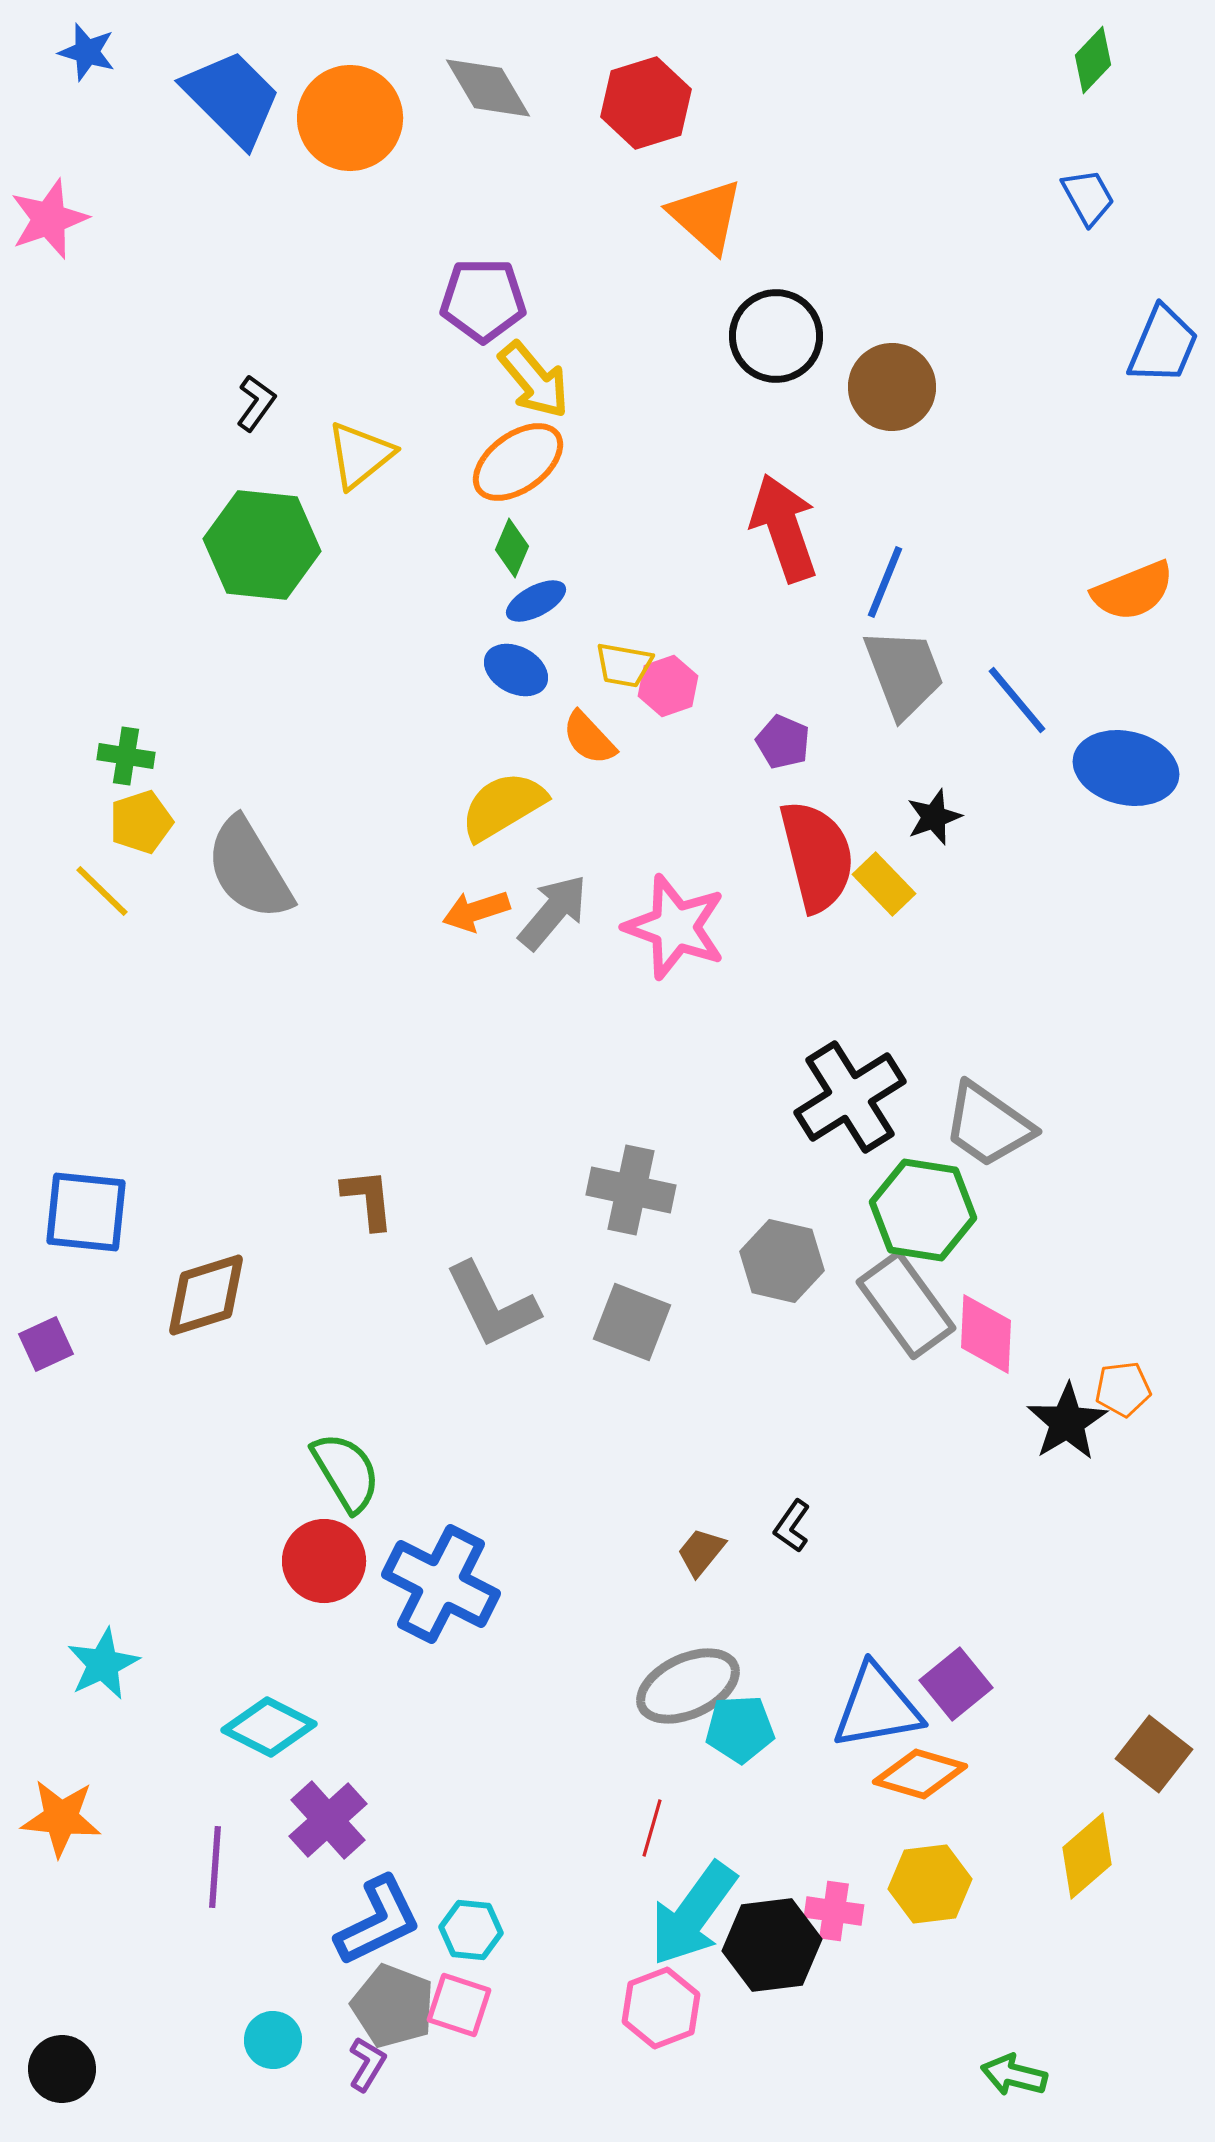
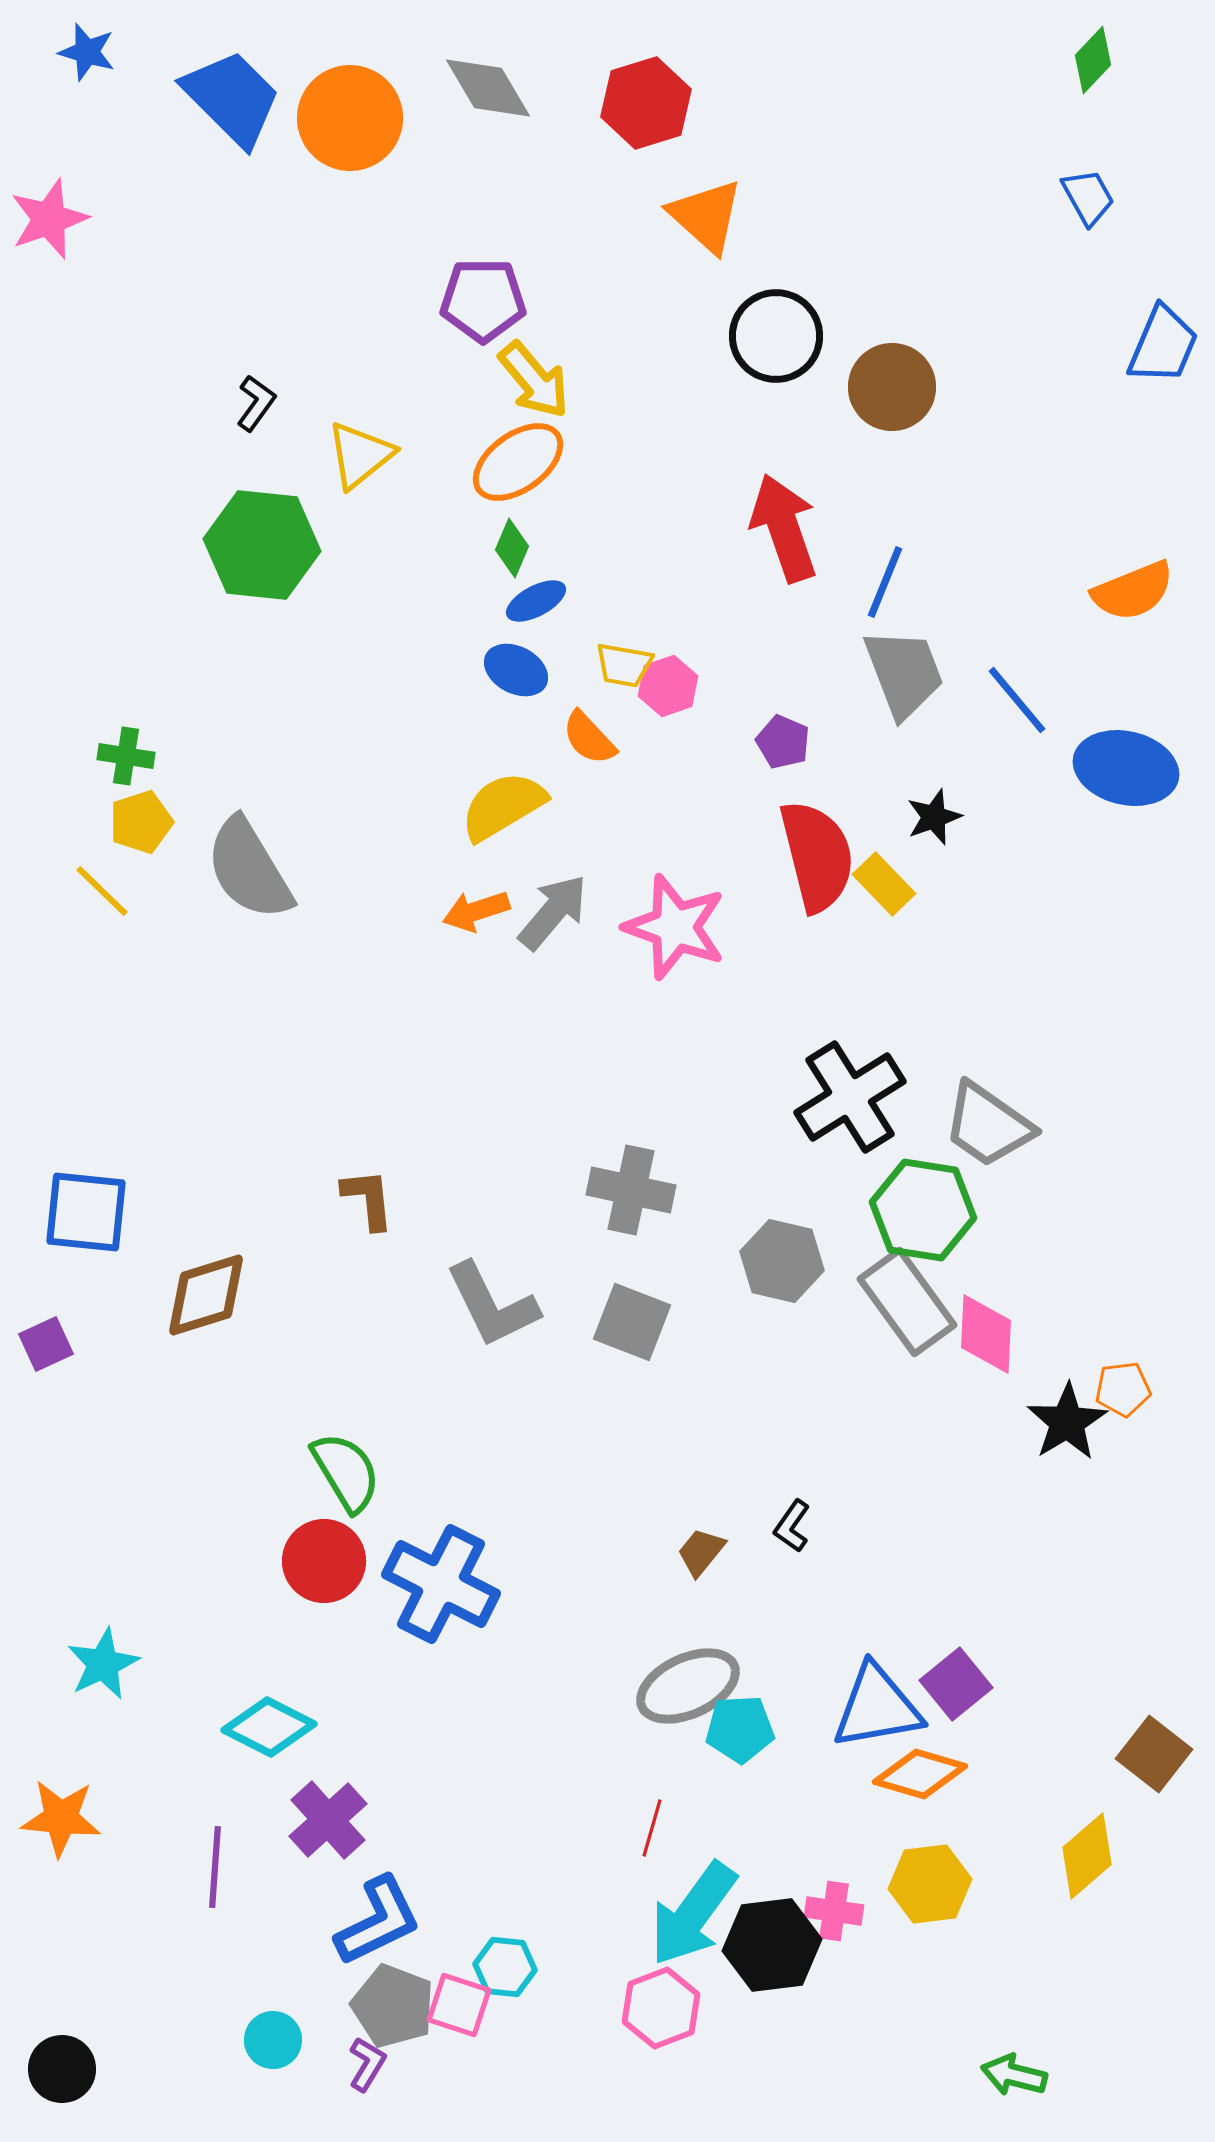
gray rectangle at (906, 1305): moved 1 px right, 3 px up
cyan hexagon at (471, 1930): moved 34 px right, 37 px down
